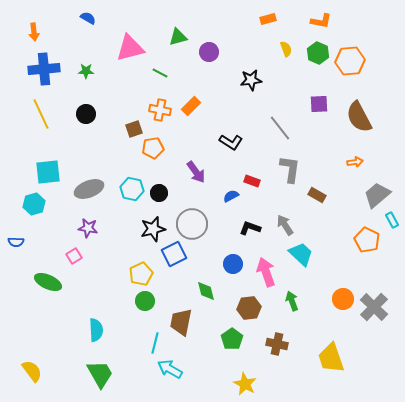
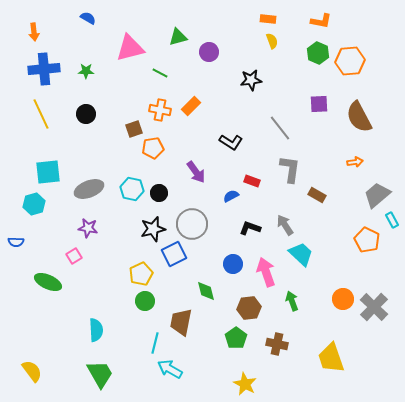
orange rectangle at (268, 19): rotated 21 degrees clockwise
yellow semicircle at (286, 49): moved 14 px left, 8 px up
green pentagon at (232, 339): moved 4 px right, 1 px up
